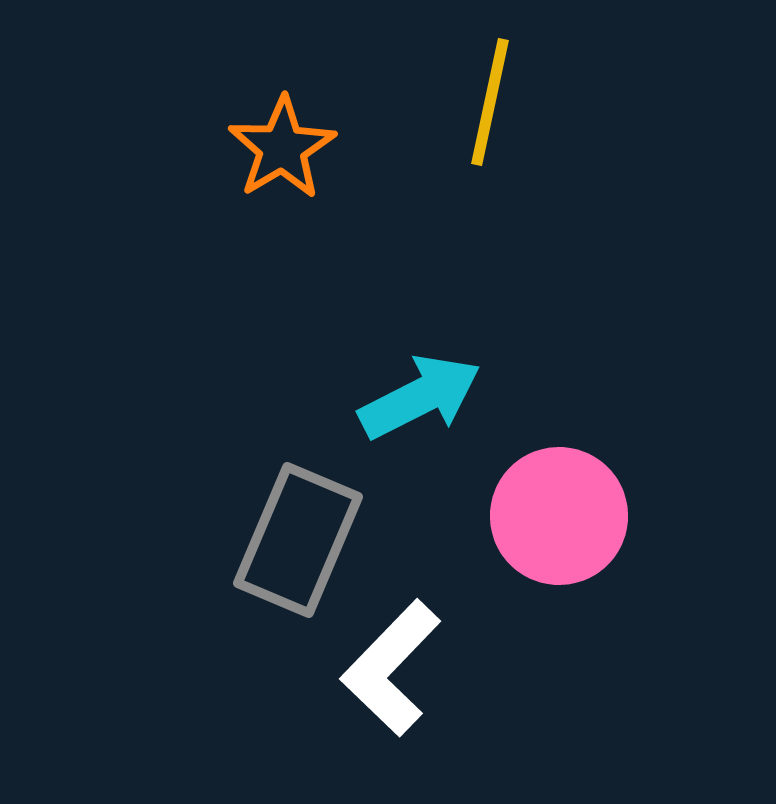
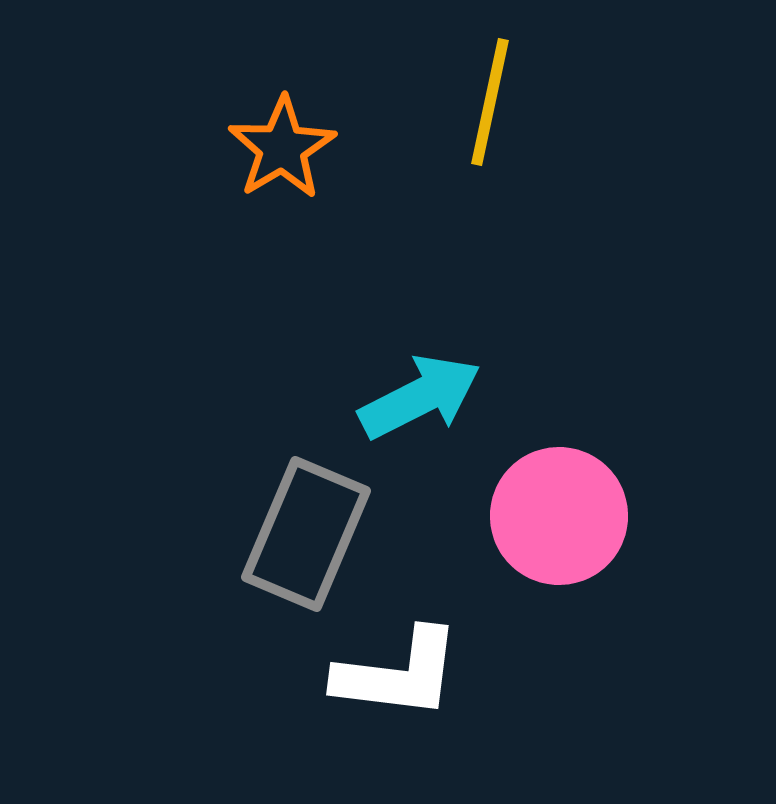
gray rectangle: moved 8 px right, 6 px up
white L-shape: moved 7 px right, 6 px down; rotated 127 degrees counterclockwise
